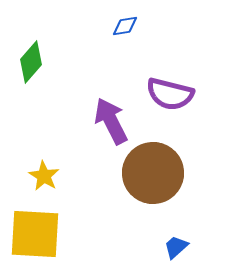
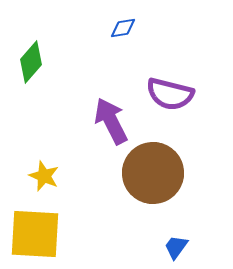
blue diamond: moved 2 px left, 2 px down
yellow star: rotated 8 degrees counterclockwise
blue trapezoid: rotated 12 degrees counterclockwise
